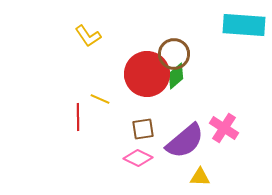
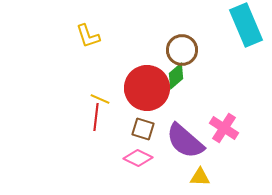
cyan rectangle: moved 2 px right; rotated 63 degrees clockwise
yellow L-shape: rotated 16 degrees clockwise
brown circle: moved 8 px right, 4 px up
red circle: moved 14 px down
red line: moved 18 px right; rotated 8 degrees clockwise
brown square: rotated 25 degrees clockwise
purple semicircle: rotated 81 degrees clockwise
